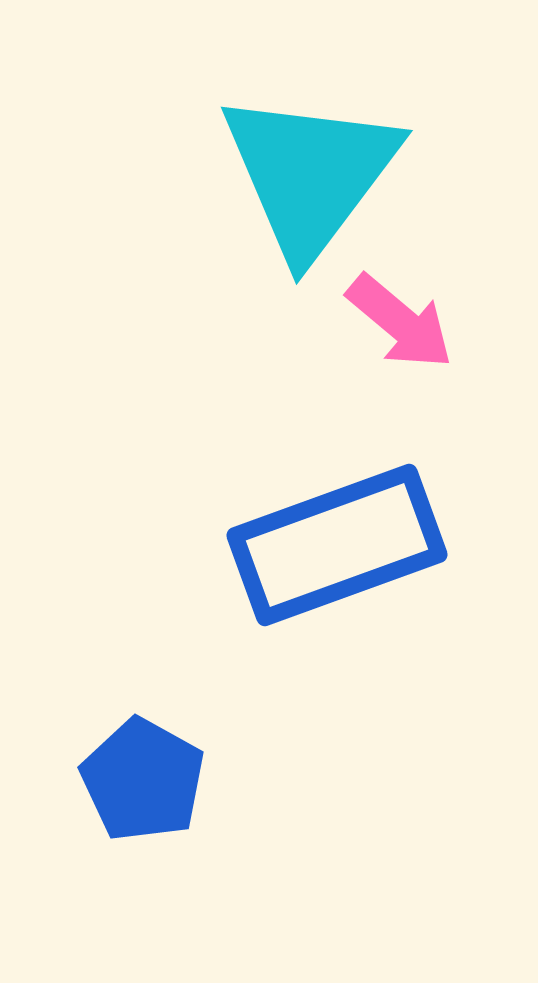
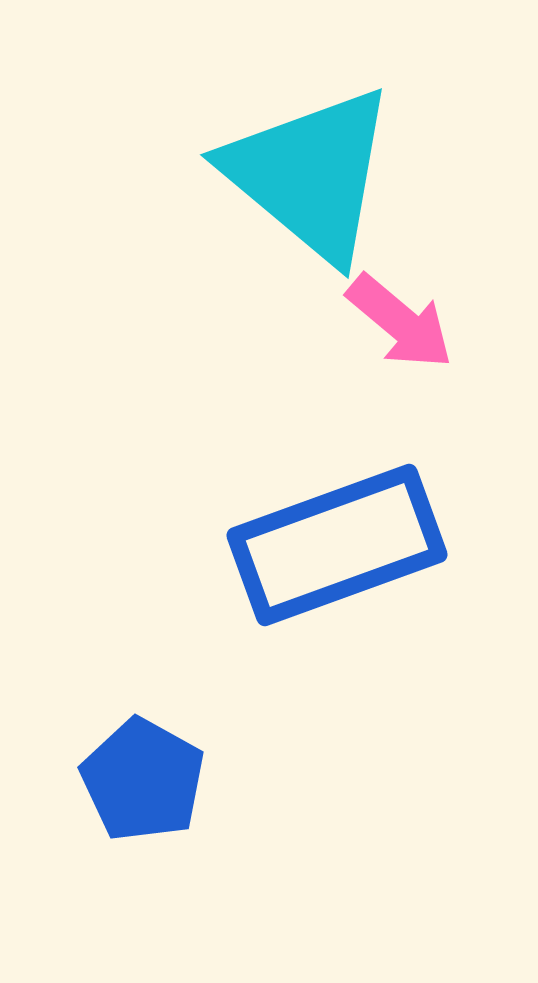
cyan triangle: rotated 27 degrees counterclockwise
